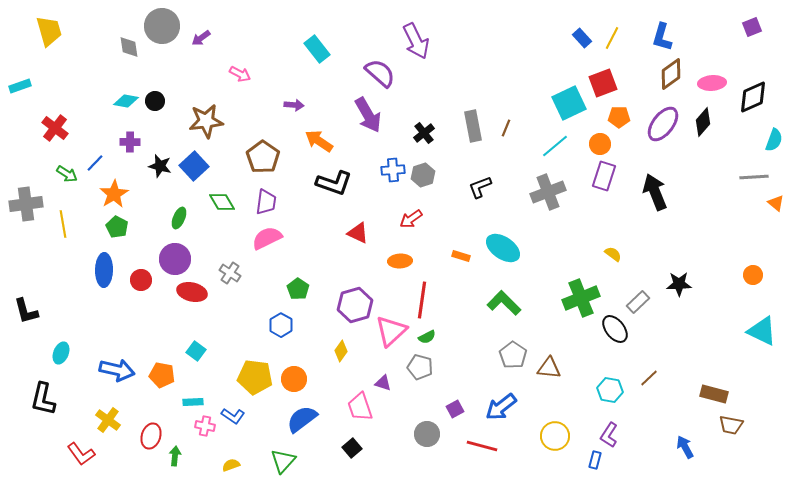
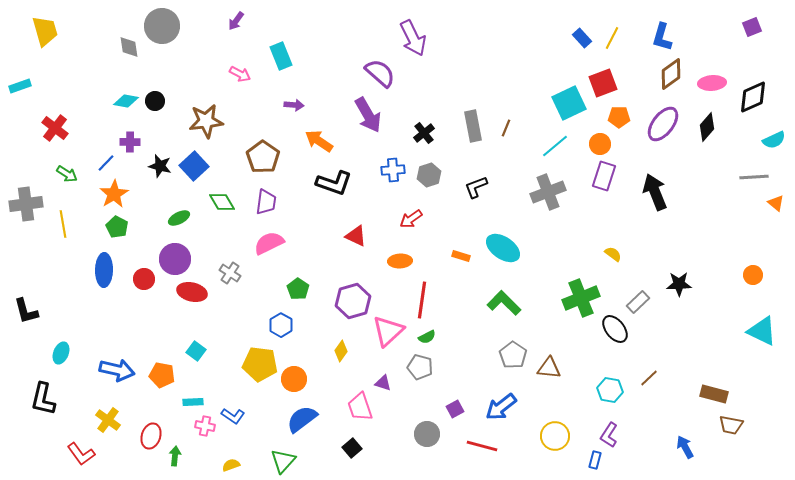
yellow trapezoid at (49, 31): moved 4 px left
purple arrow at (201, 38): moved 35 px right, 17 px up; rotated 18 degrees counterclockwise
purple arrow at (416, 41): moved 3 px left, 3 px up
cyan rectangle at (317, 49): moved 36 px left, 7 px down; rotated 16 degrees clockwise
black diamond at (703, 122): moved 4 px right, 5 px down
cyan semicircle at (774, 140): rotated 45 degrees clockwise
blue line at (95, 163): moved 11 px right
gray hexagon at (423, 175): moved 6 px right
black L-shape at (480, 187): moved 4 px left
green ellipse at (179, 218): rotated 40 degrees clockwise
red triangle at (358, 233): moved 2 px left, 3 px down
pink semicircle at (267, 238): moved 2 px right, 5 px down
red circle at (141, 280): moved 3 px right, 1 px up
purple hexagon at (355, 305): moved 2 px left, 4 px up
pink triangle at (391, 331): moved 3 px left
yellow pentagon at (255, 377): moved 5 px right, 13 px up
